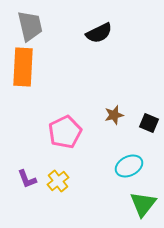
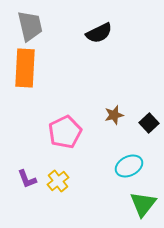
orange rectangle: moved 2 px right, 1 px down
black square: rotated 24 degrees clockwise
